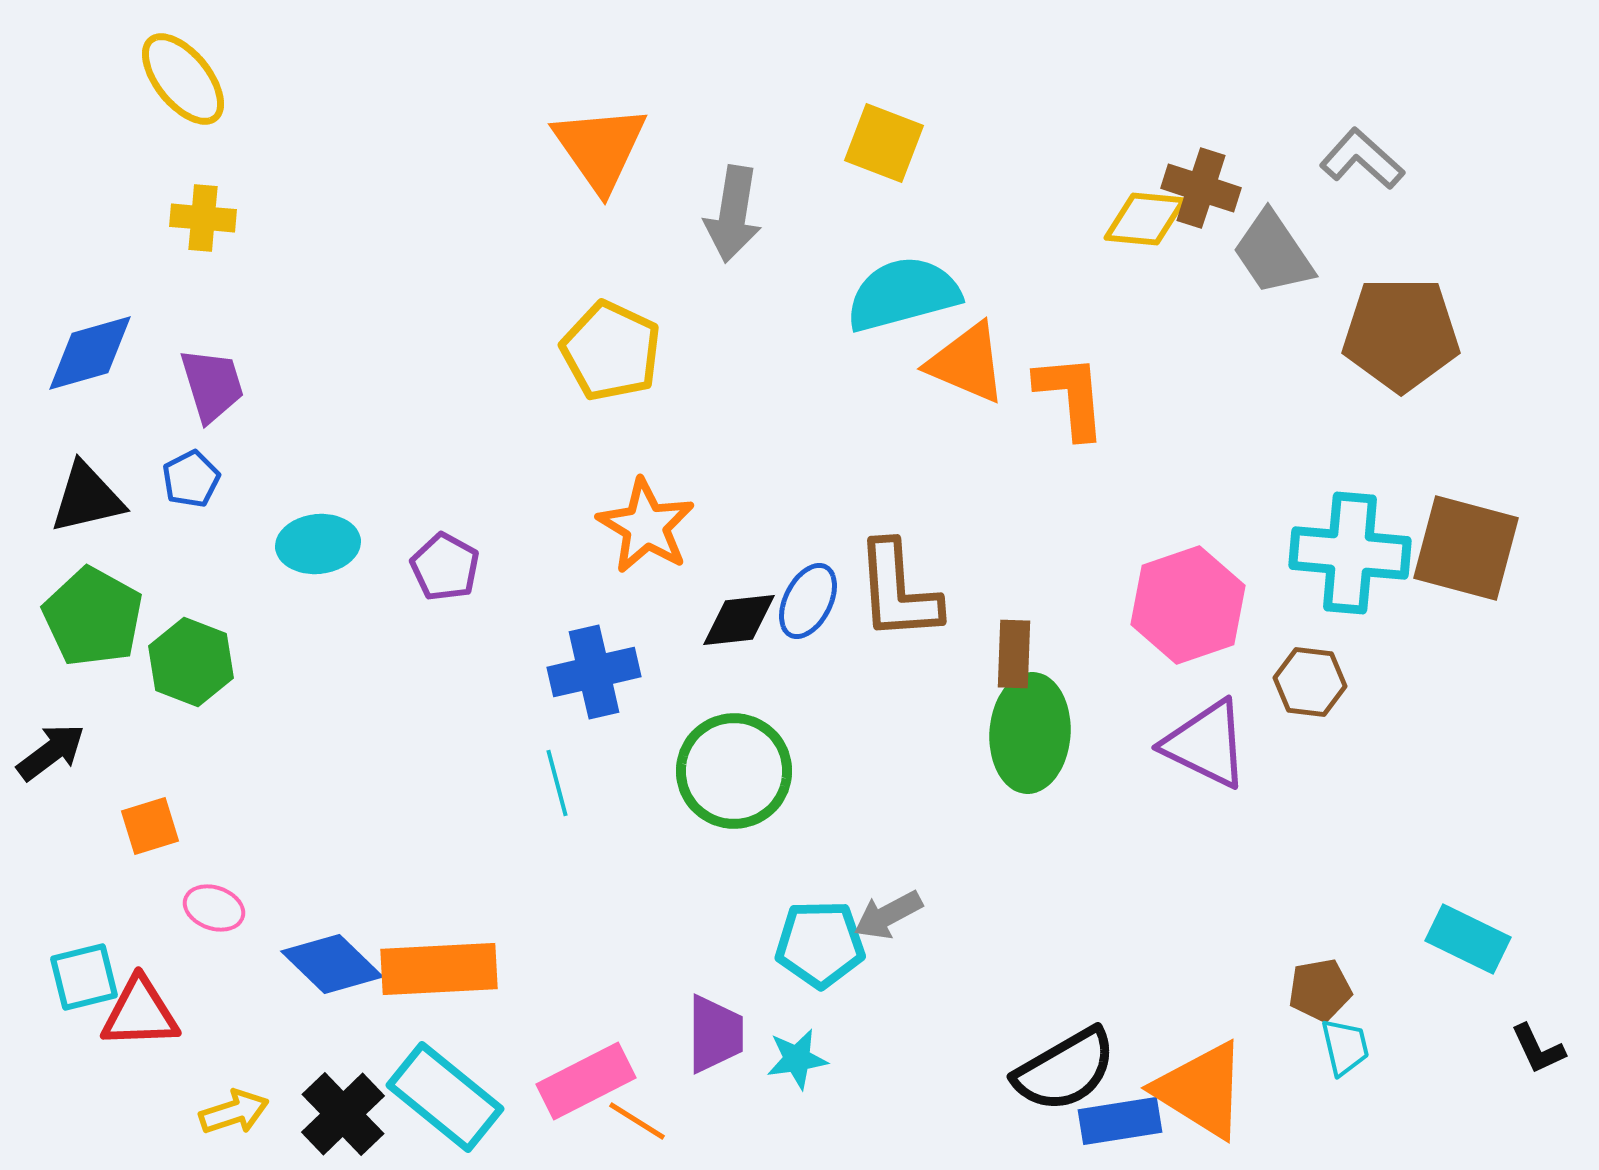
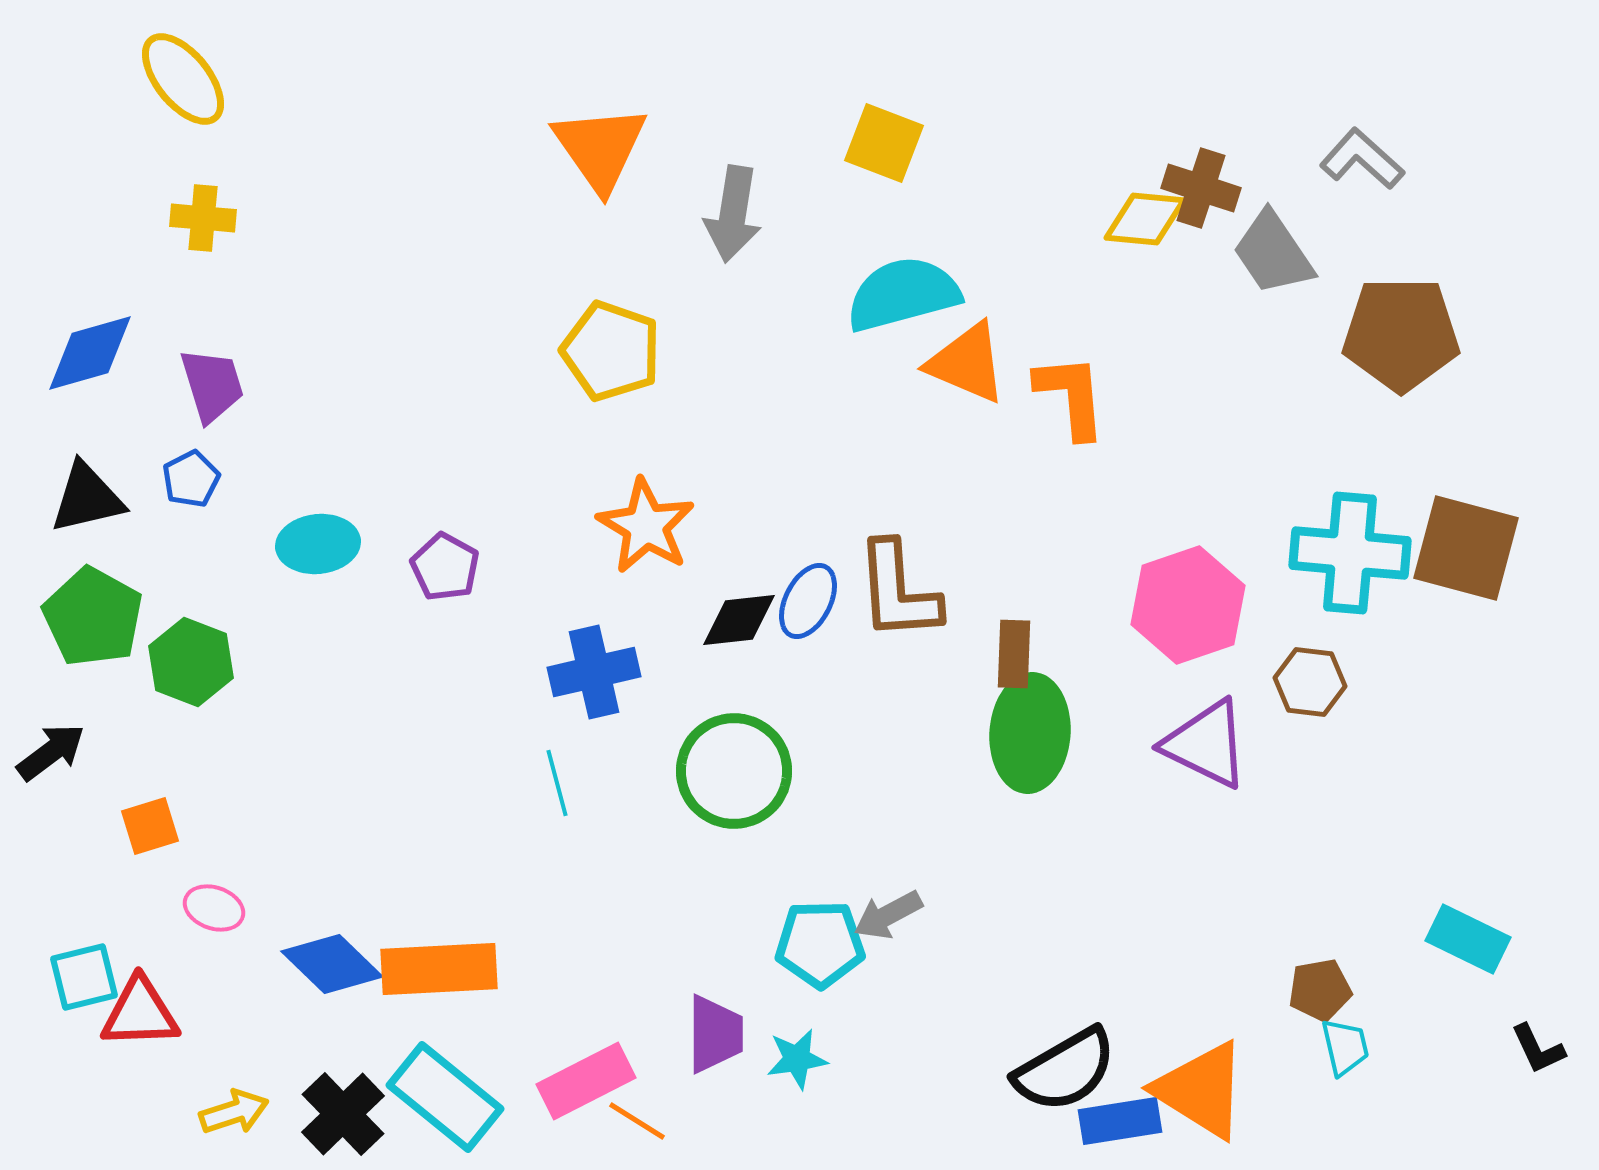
yellow pentagon at (611, 351): rotated 6 degrees counterclockwise
